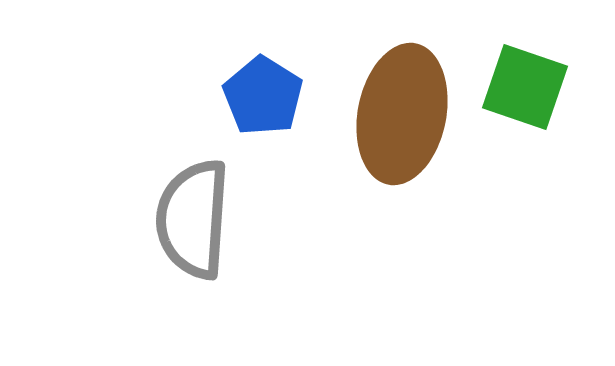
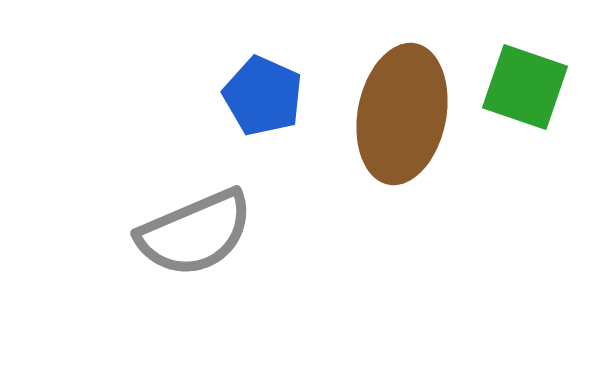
blue pentagon: rotated 8 degrees counterclockwise
gray semicircle: moved 2 px right, 14 px down; rotated 117 degrees counterclockwise
